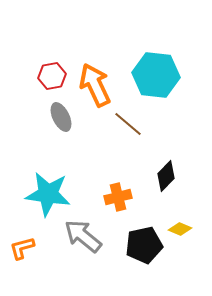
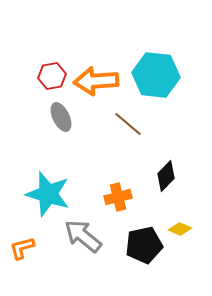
orange arrow: moved 1 px right, 4 px up; rotated 69 degrees counterclockwise
cyan star: rotated 9 degrees clockwise
